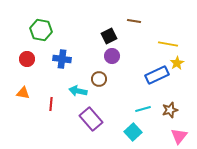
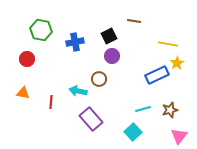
blue cross: moved 13 px right, 17 px up; rotated 18 degrees counterclockwise
red line: moved 2 px up
